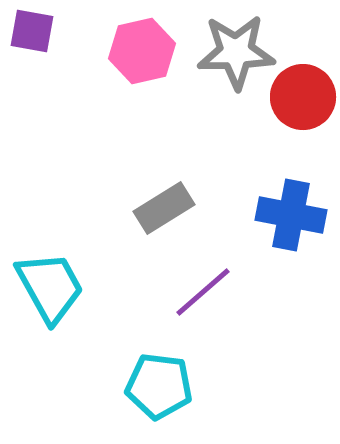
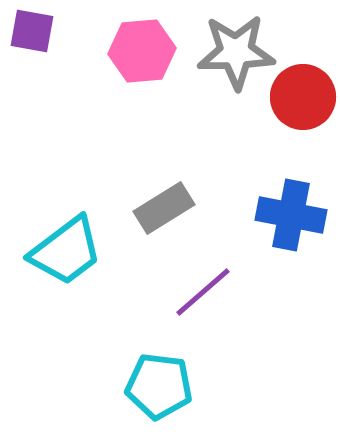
pink hexagon: rotated 8 degrees clockwise
cyan trapezoid: moved 16 px right, 36 px up; rotated 82 degrees clockwise
